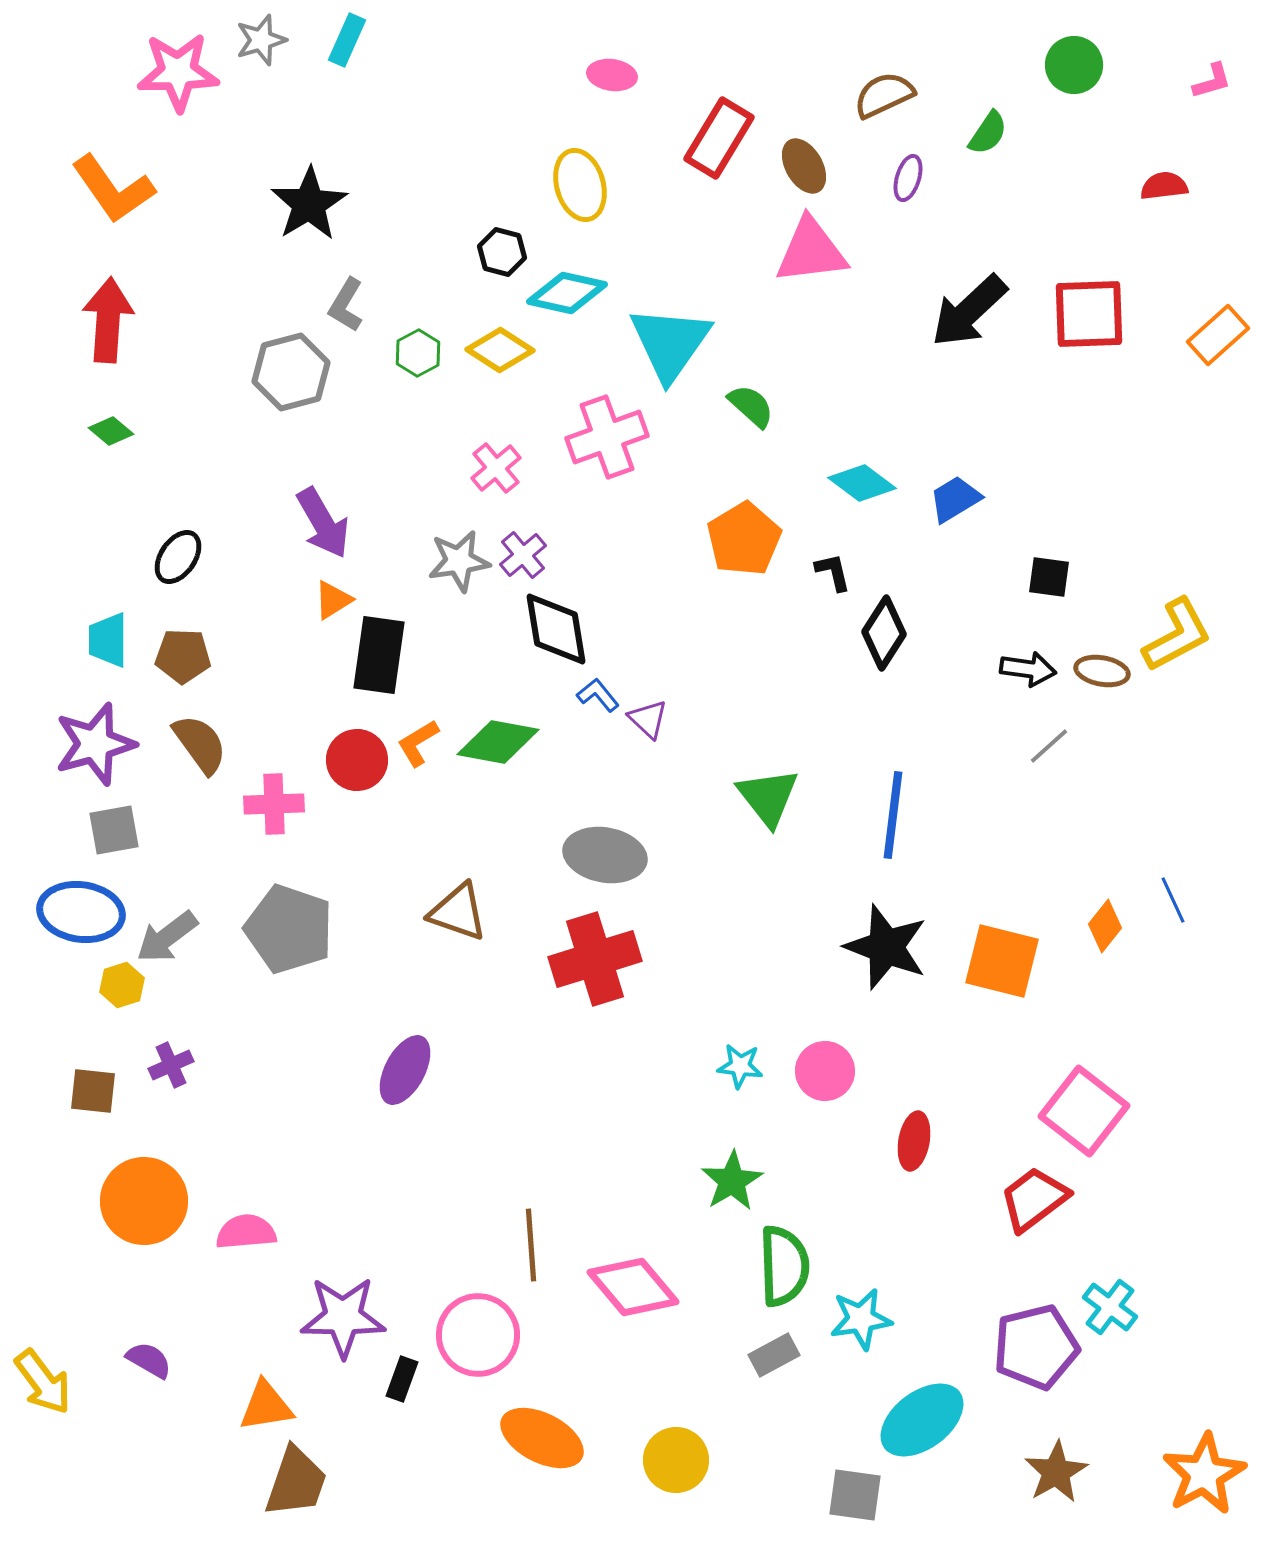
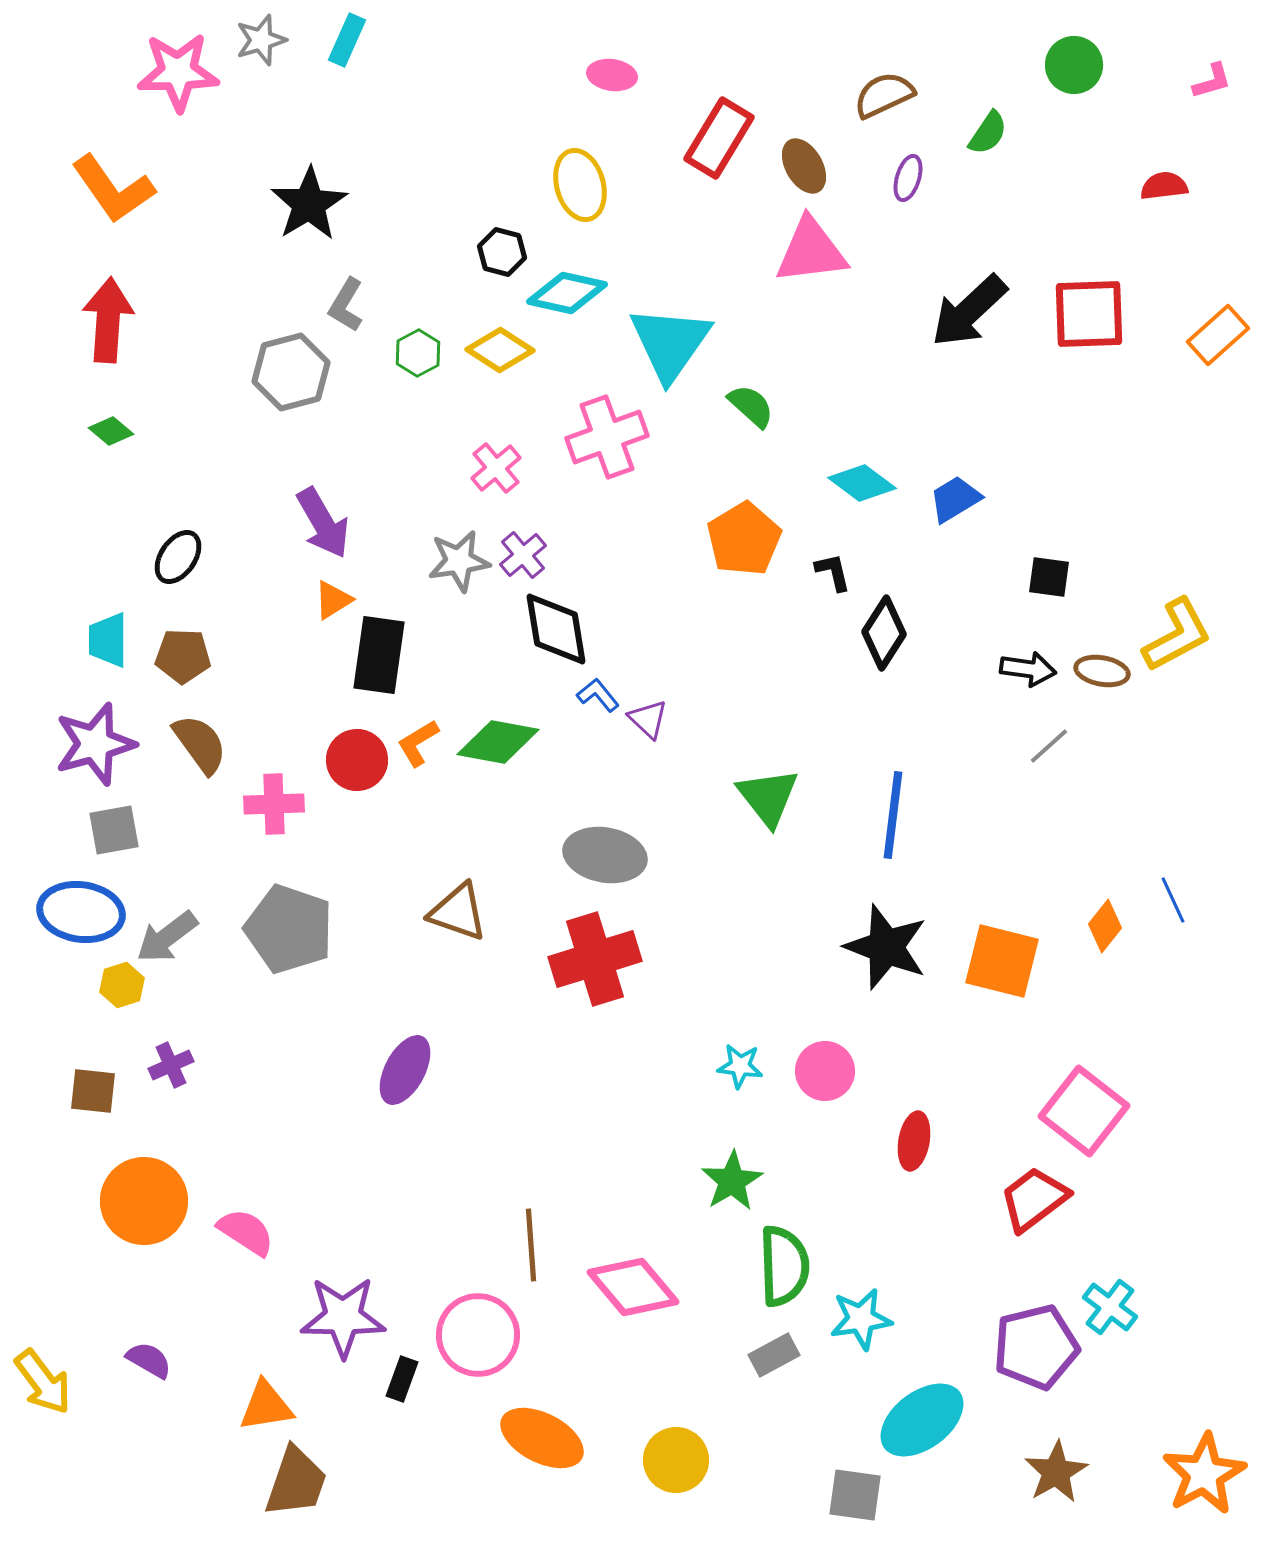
pink semicircle at (246, 1232): rotated 38 degrees clockwise
